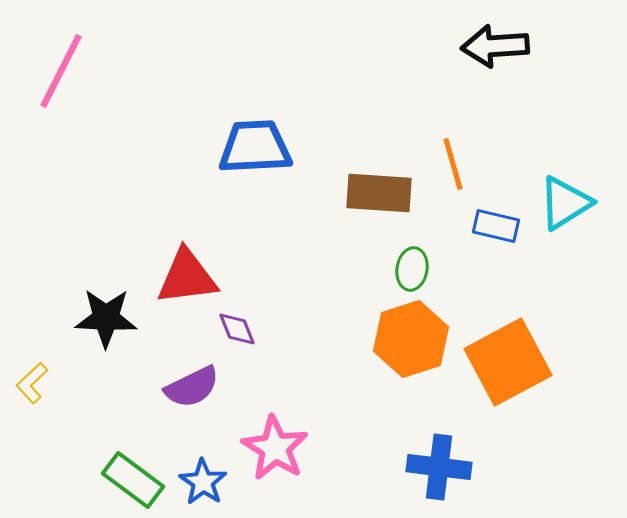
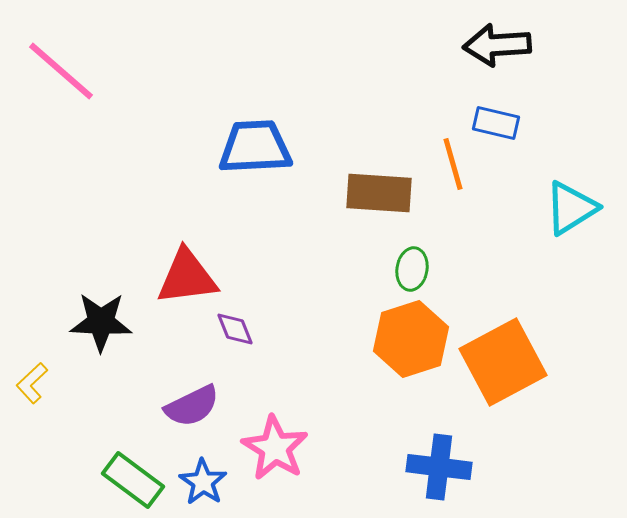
black arrow: moved 2 px right, 1 px up
pink line: rotated 76 degrees counterclockwise
cyan triangle: moved 6 px right, 5 px down
blue rectangle: moved 103 px up
black star: moved 5 px left, 4 px down
purple diamond: moved 2 px left
orange square: moved 5 px left
purple semicircle: moved 19 px down
